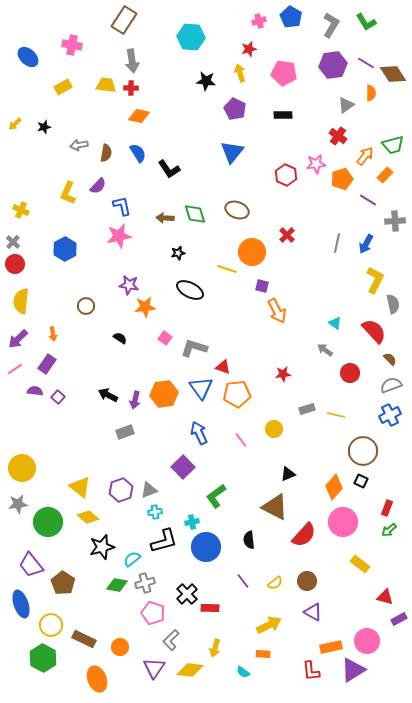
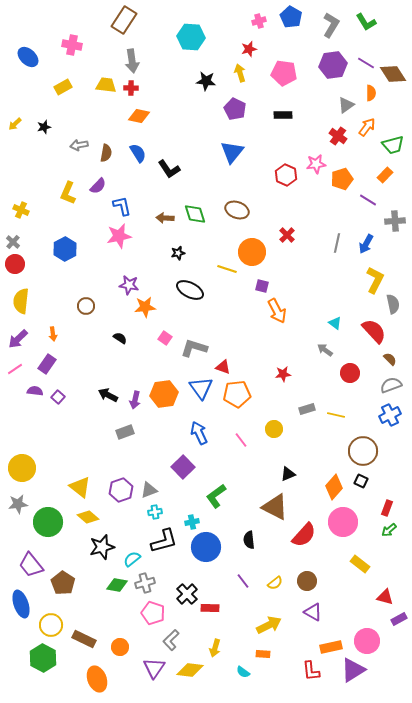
orange arrow at (365, 156): moved 2 px right, 29 px up
